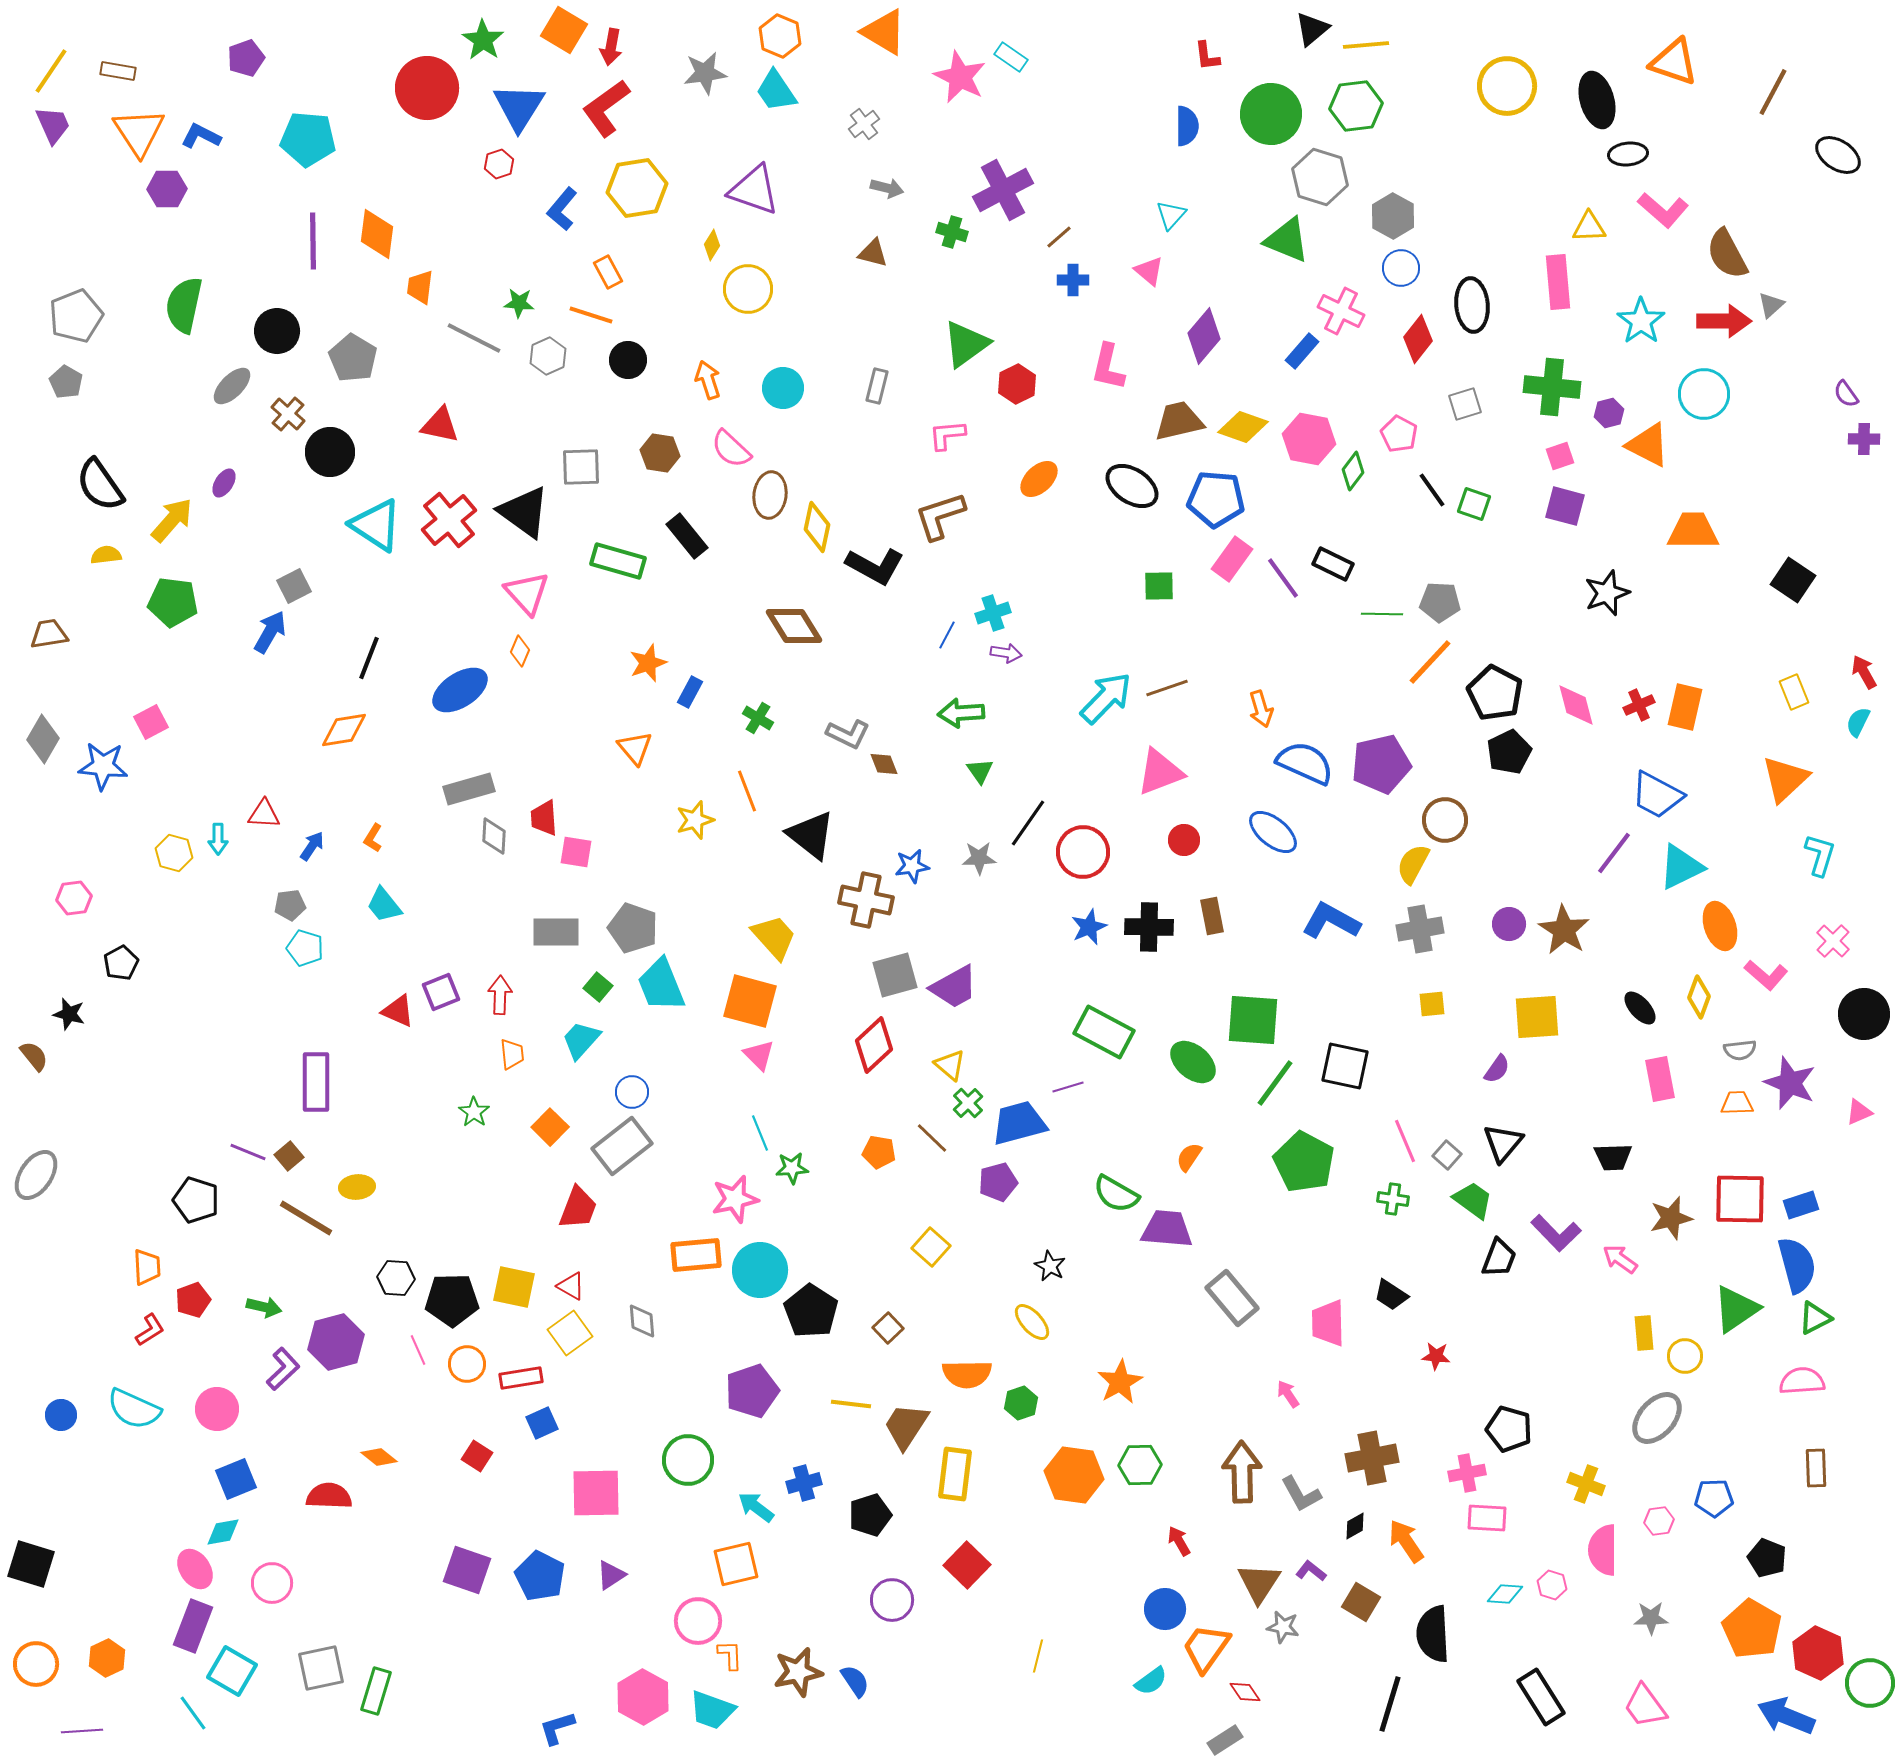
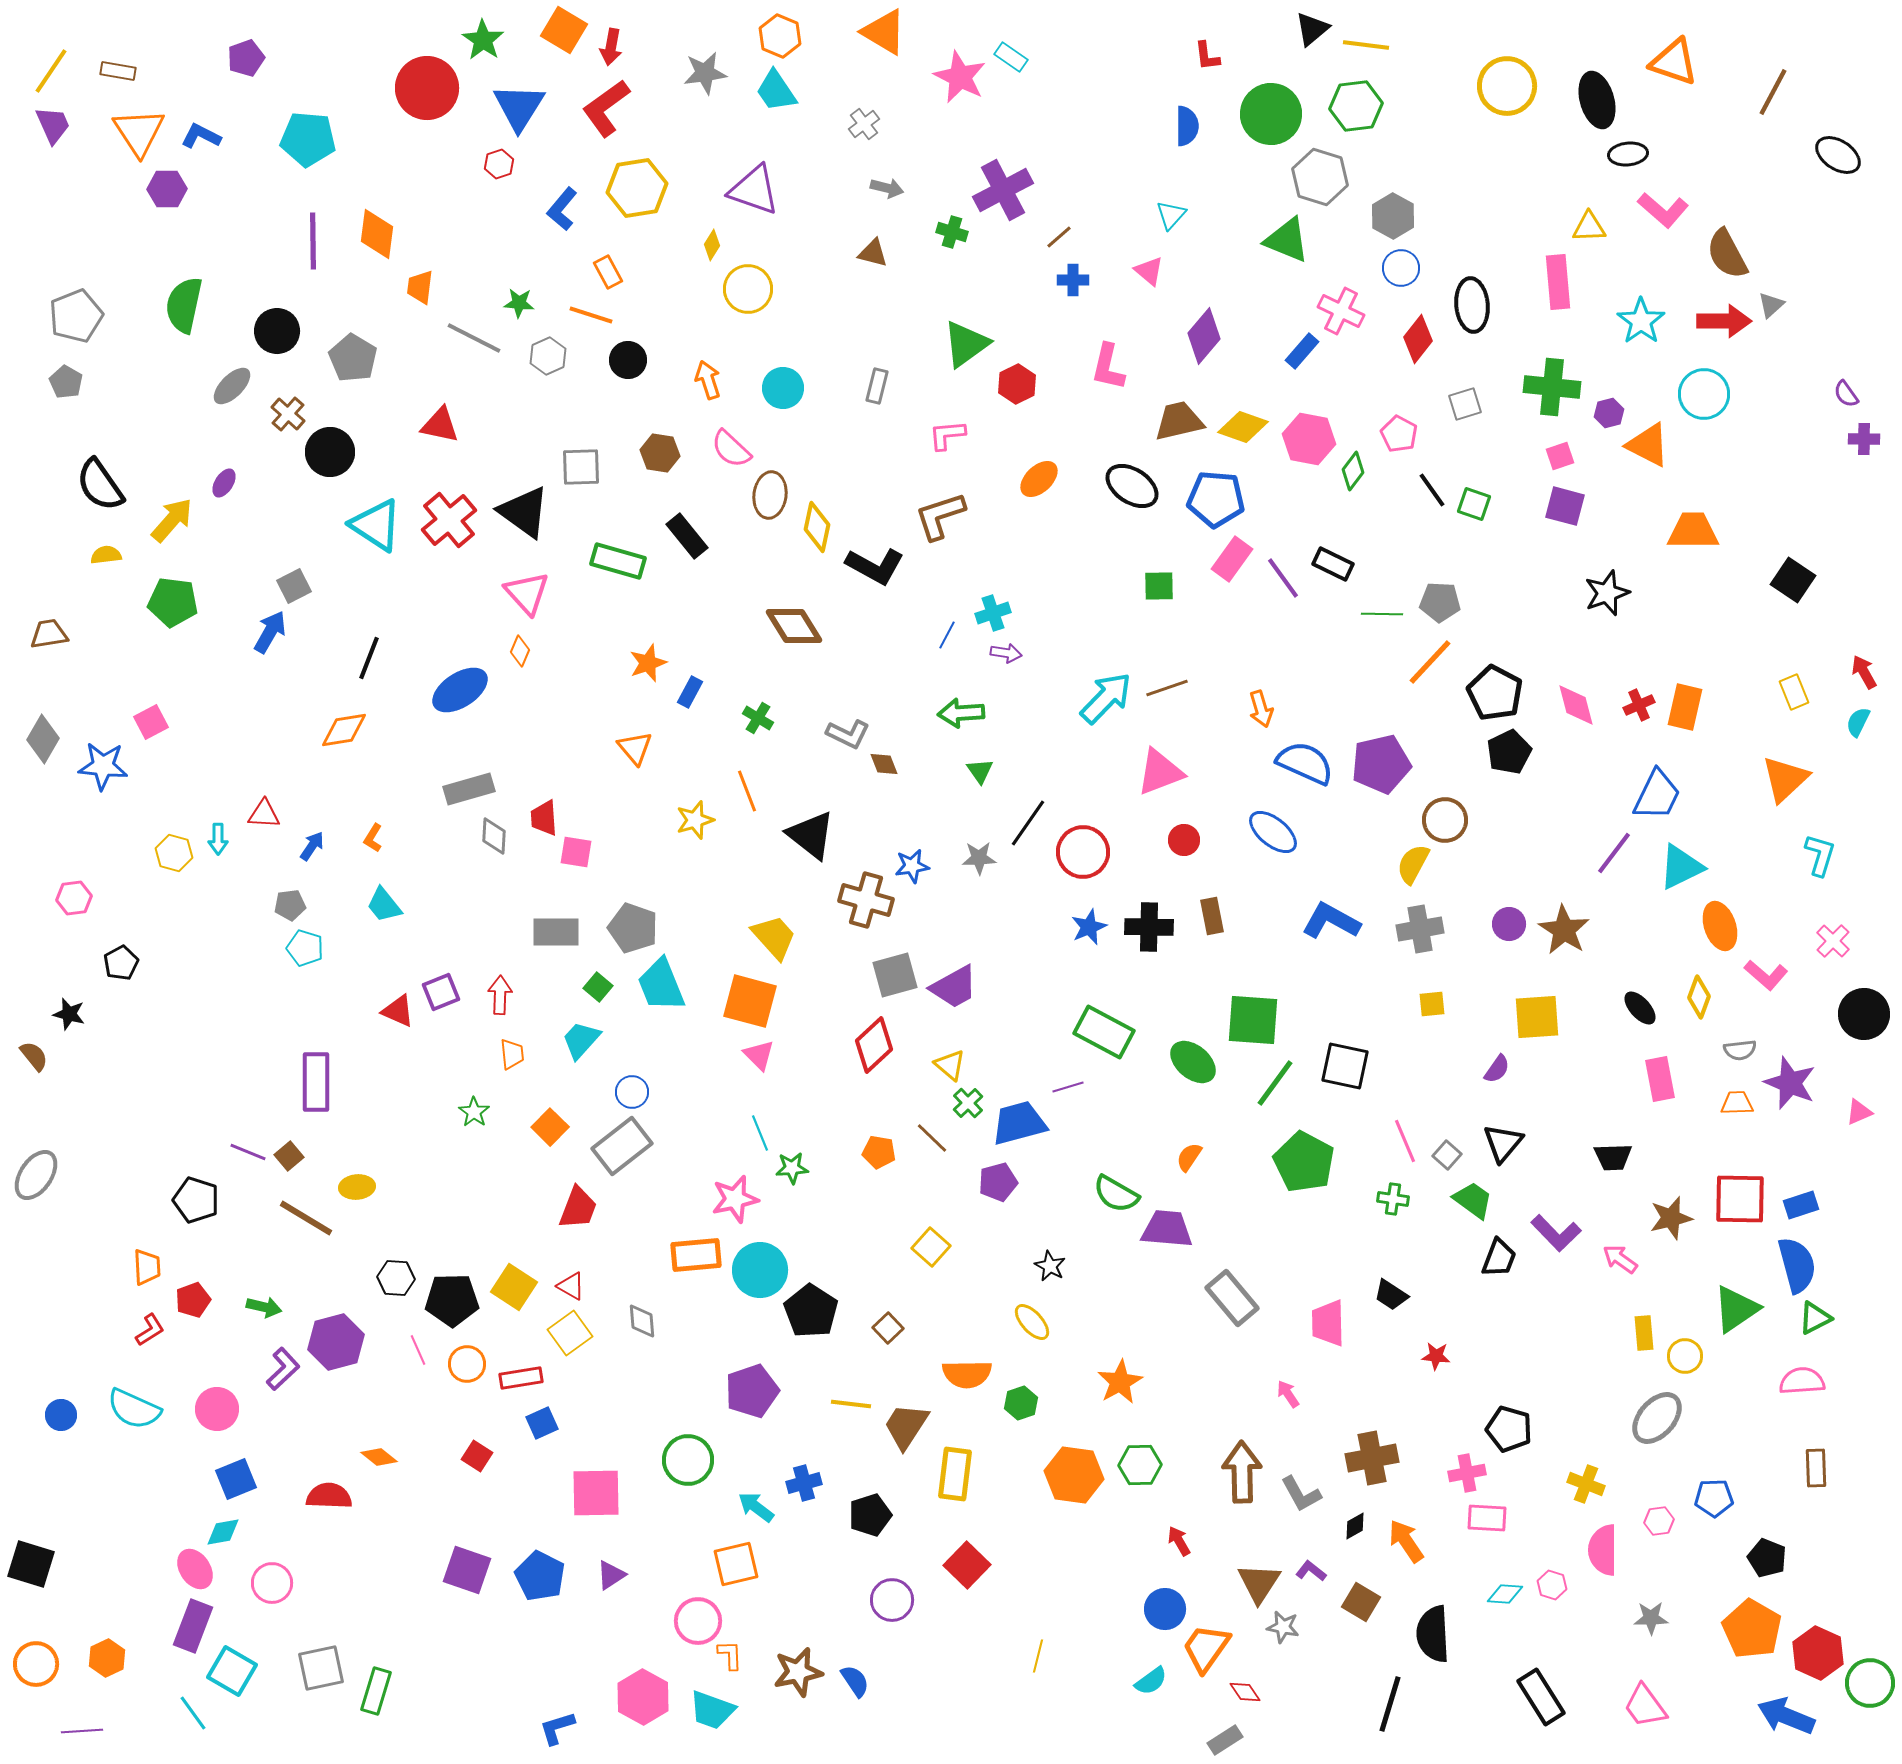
yellow line at (1366, 45): rotated 12 degrees clockwise
blue trapezoid at (1657, 795): rotated 92 degrees counterclockwise
brown cross at (866, 900): rotated 4 degrees clockwise
yellow square at (514, 1287): rotated 21 degrees clockwise
